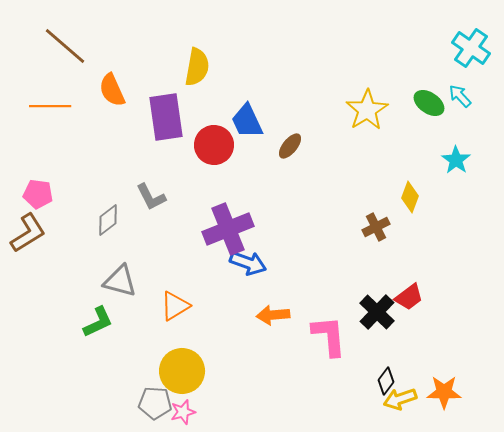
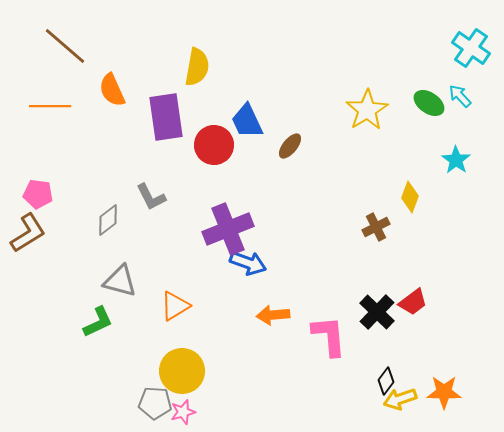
red trapezoid: moved 4 px right, 5 px down
